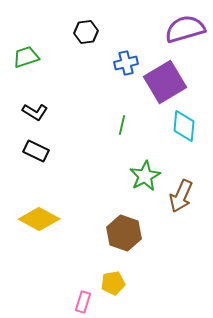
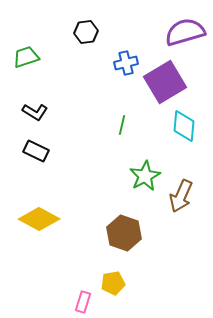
purple semicircle: moved 3 px down
